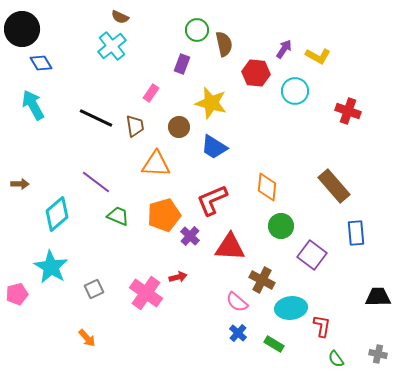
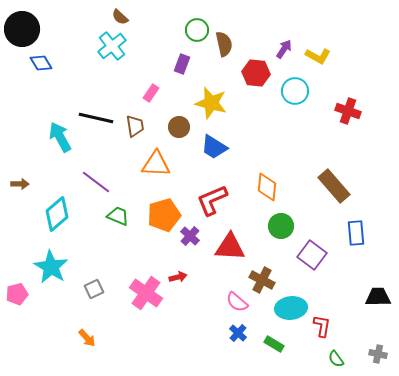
brown semicircle at (120, 17): rotated 18 degrees clockwise
cyan arrow at (33, 105): moved 27 px right, 32 px down
black line at (96, 118): rotated 12 degrees counterclockwise
